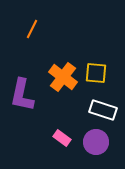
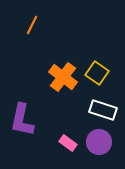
orange line: moved 4 px up
yellow square: moved 1 px right; rotated 30 degrees clockwise
purple L-shape: moved 25 px down
pink rectangle: moved 6 px right, 5 px down
purple circle: moved 3 px right
